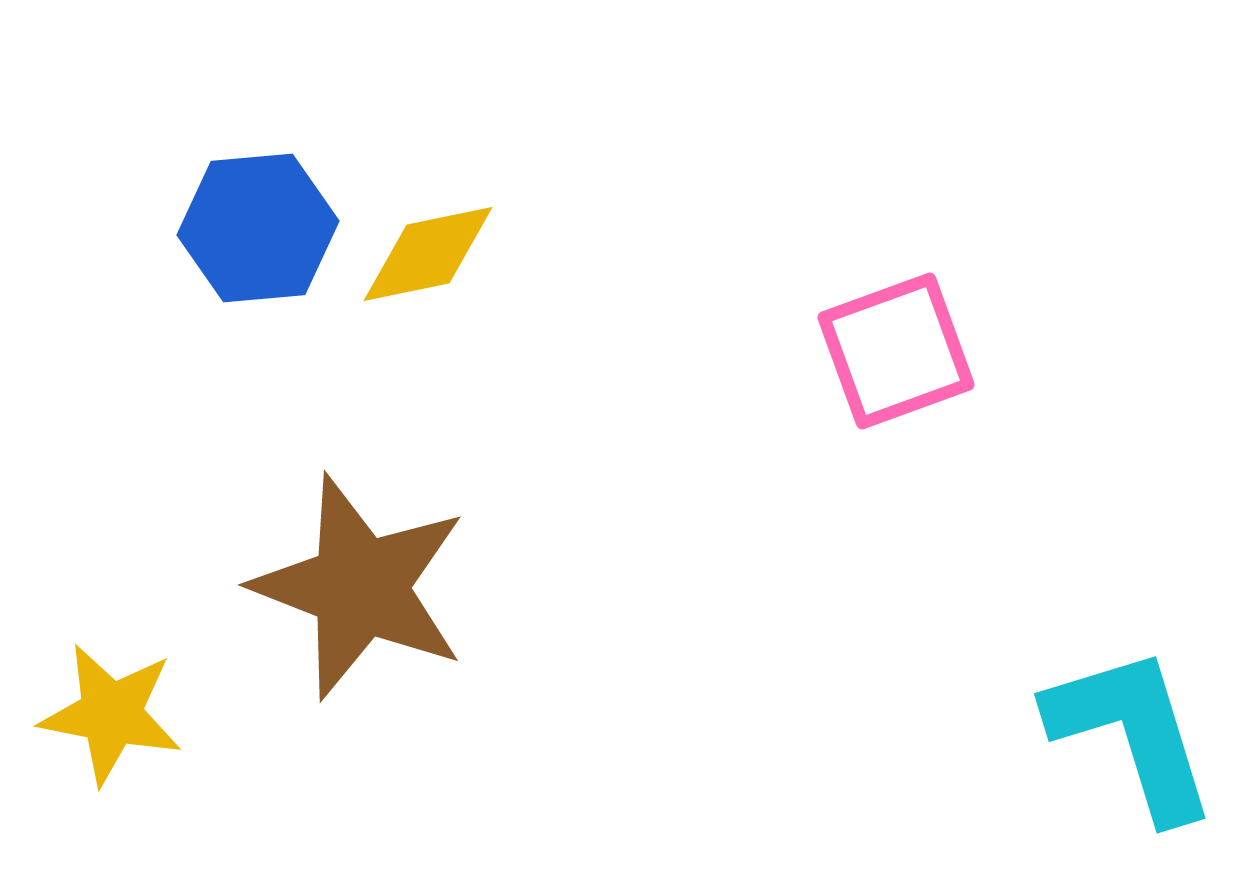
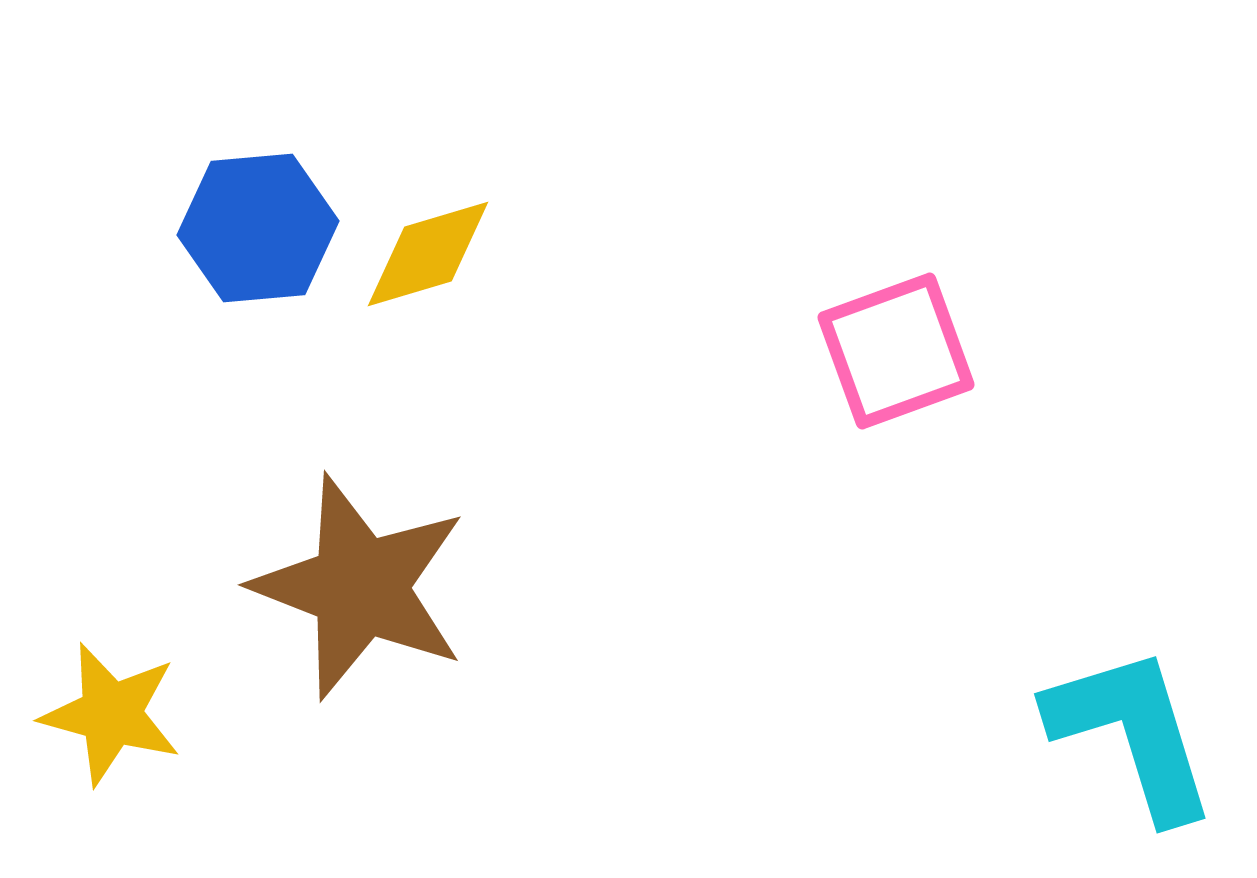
yellow diamond: rotated 5 degrees counterclockwise
yellow star: rotated 4 degrees clockwise
